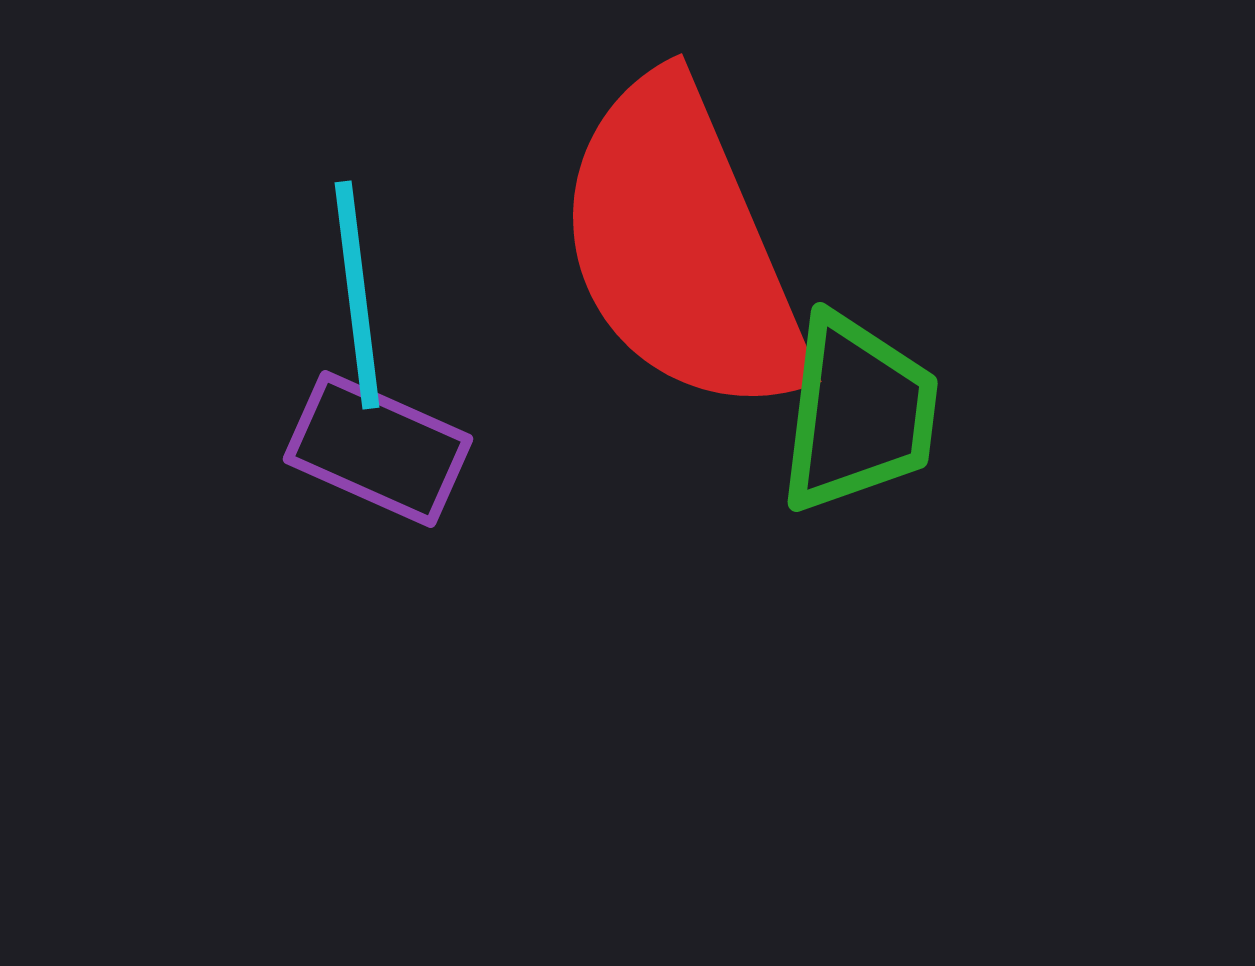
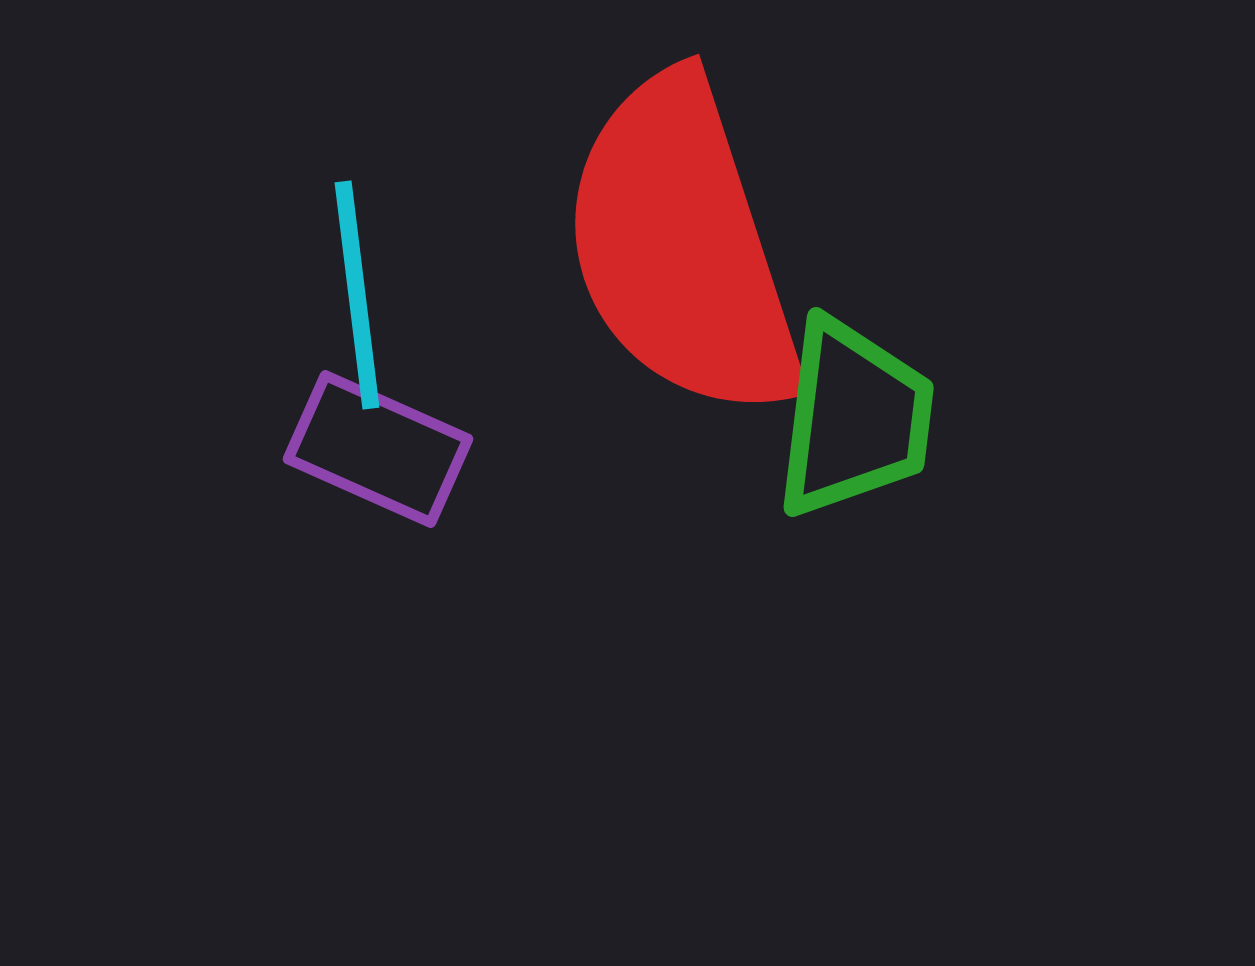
red semicircle: rotated 5 degrees clockwise
green trapezoid: moved 4 px left, 5 px down
